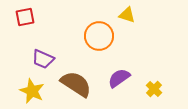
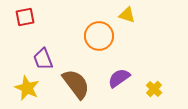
purple trapezoid: rotated 45 degrees clockwise
brown semicircle: rotated 20 degrees clockwise
yellow star: moved 5 px left, 3 px up
